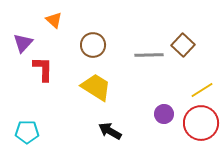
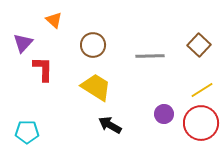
brown square: moved 16 px right
gray line: moved 1 px right, 1 px down
black arrow: moved 6 px up
